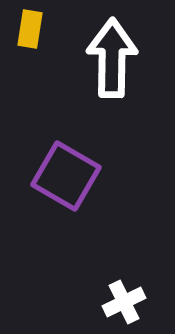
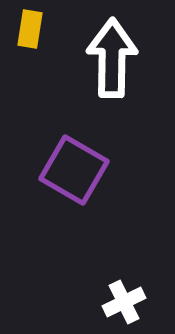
purple square: moved 8 px right, 6 px up
